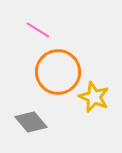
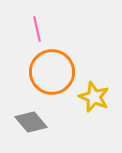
pink line: moved 1 px left, 1 px up; rotated 45 degrees clockwise
orange circle: moved 6 px left
